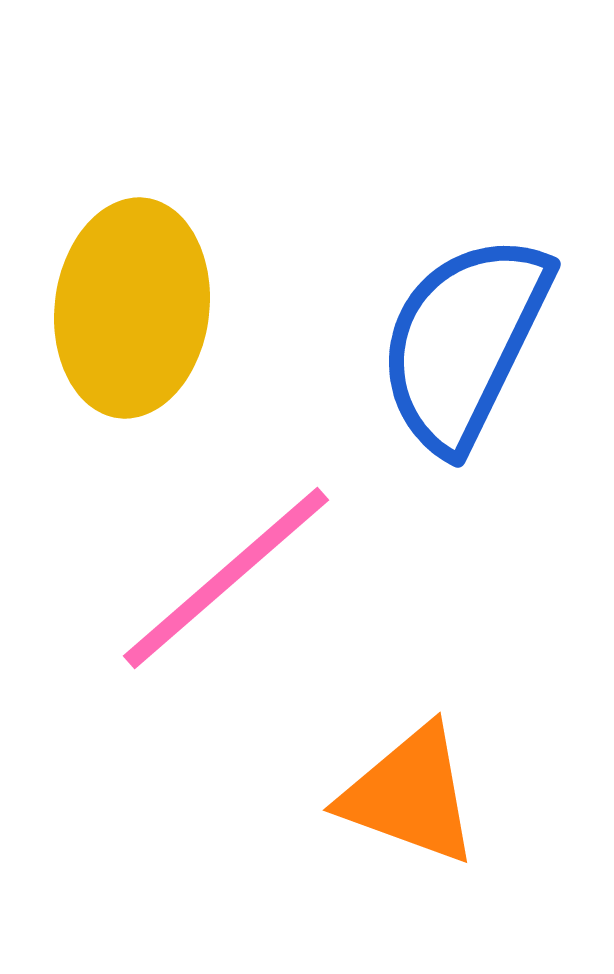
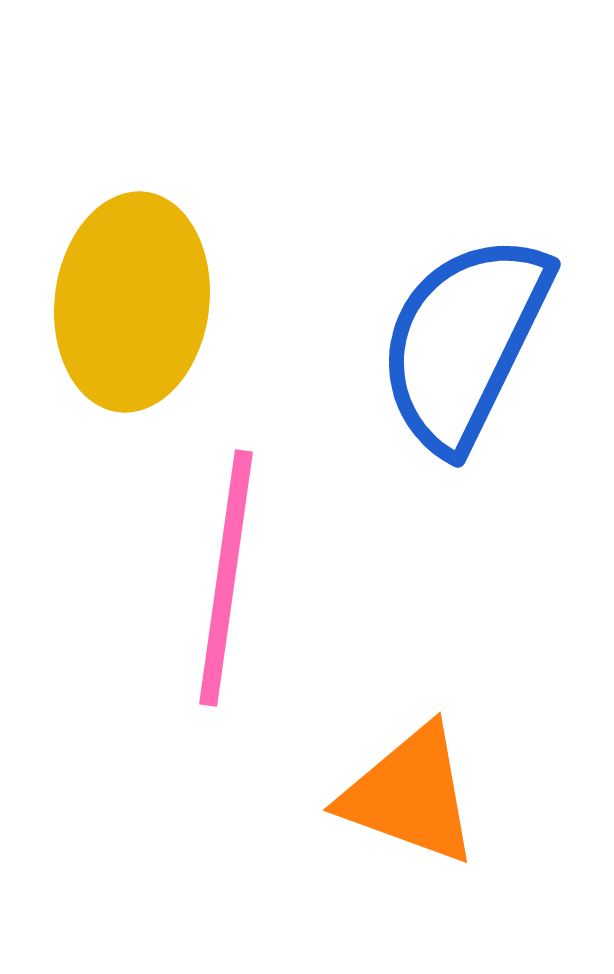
yellow ellipse: moved 6 px up
pink line: rotated 41 degrees counterclockwise
